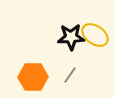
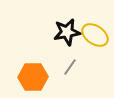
black star: moved 4 px left, 5 px up; rotated 8 degrees counterclockwise
gray line: moved 8 px up
